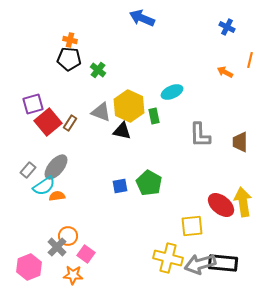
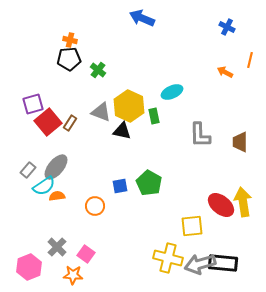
black pentagon: rotated 10 degrees counterclockwise
orange circle: moved 27 px right, 30 px up
